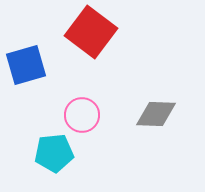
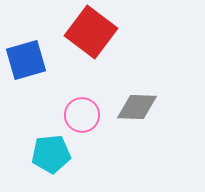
blue square: moved 5 px up
gray diamond: moved 19 px left, 7 px up
cyan pentagon: moved 3 px left, 1 px down
